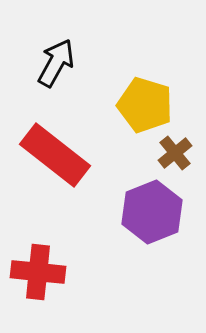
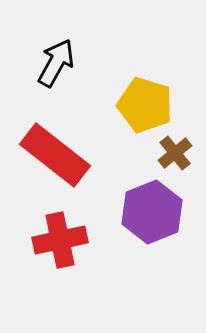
red cross: moved 22 px right, 32 px up; rotated 18 degrees counterclockwise
